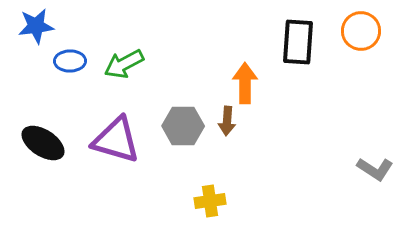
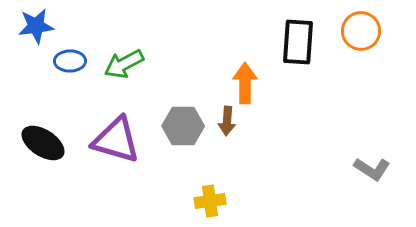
gray L-shape: moved 3 px left
